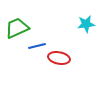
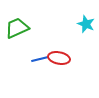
cyan star: rotated 30 degrees clockwise
blue line: moved 3 px right, 13 px down
